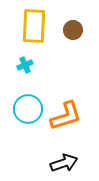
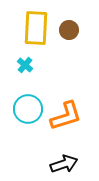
yellow rectangle: moved 2 px right, 2 px down
brown circle: moved 4 px left
cyan cross: rotated 28 degrees counterclockwise
black arrow: moved 1 px down
